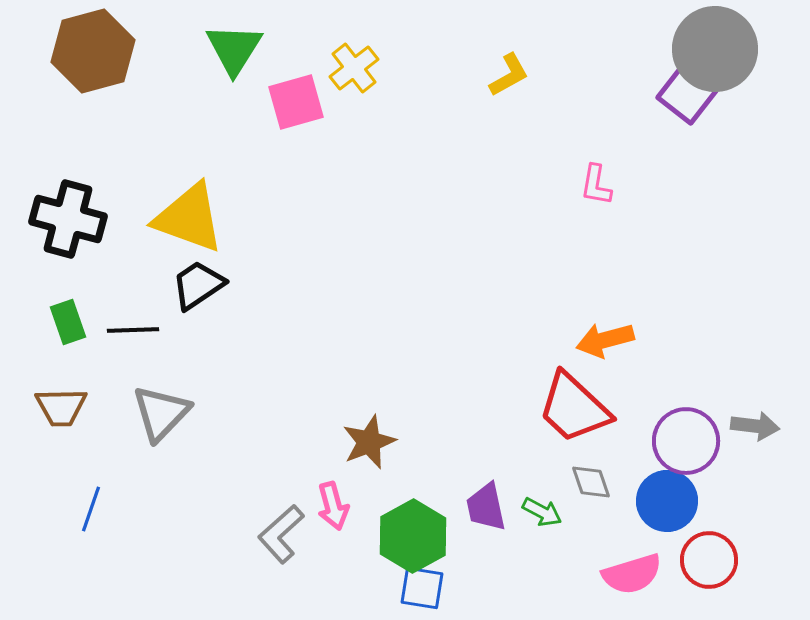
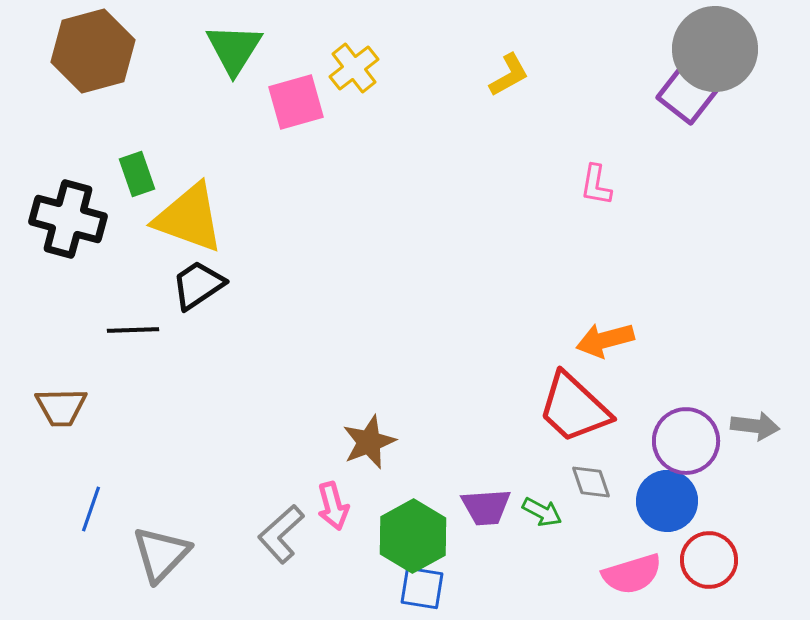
green rectangle: moved 69 px right, 148 px up
gray triangle: moved 141 px down
purple trapezoid: rotated 82 degrees counterclockwise
